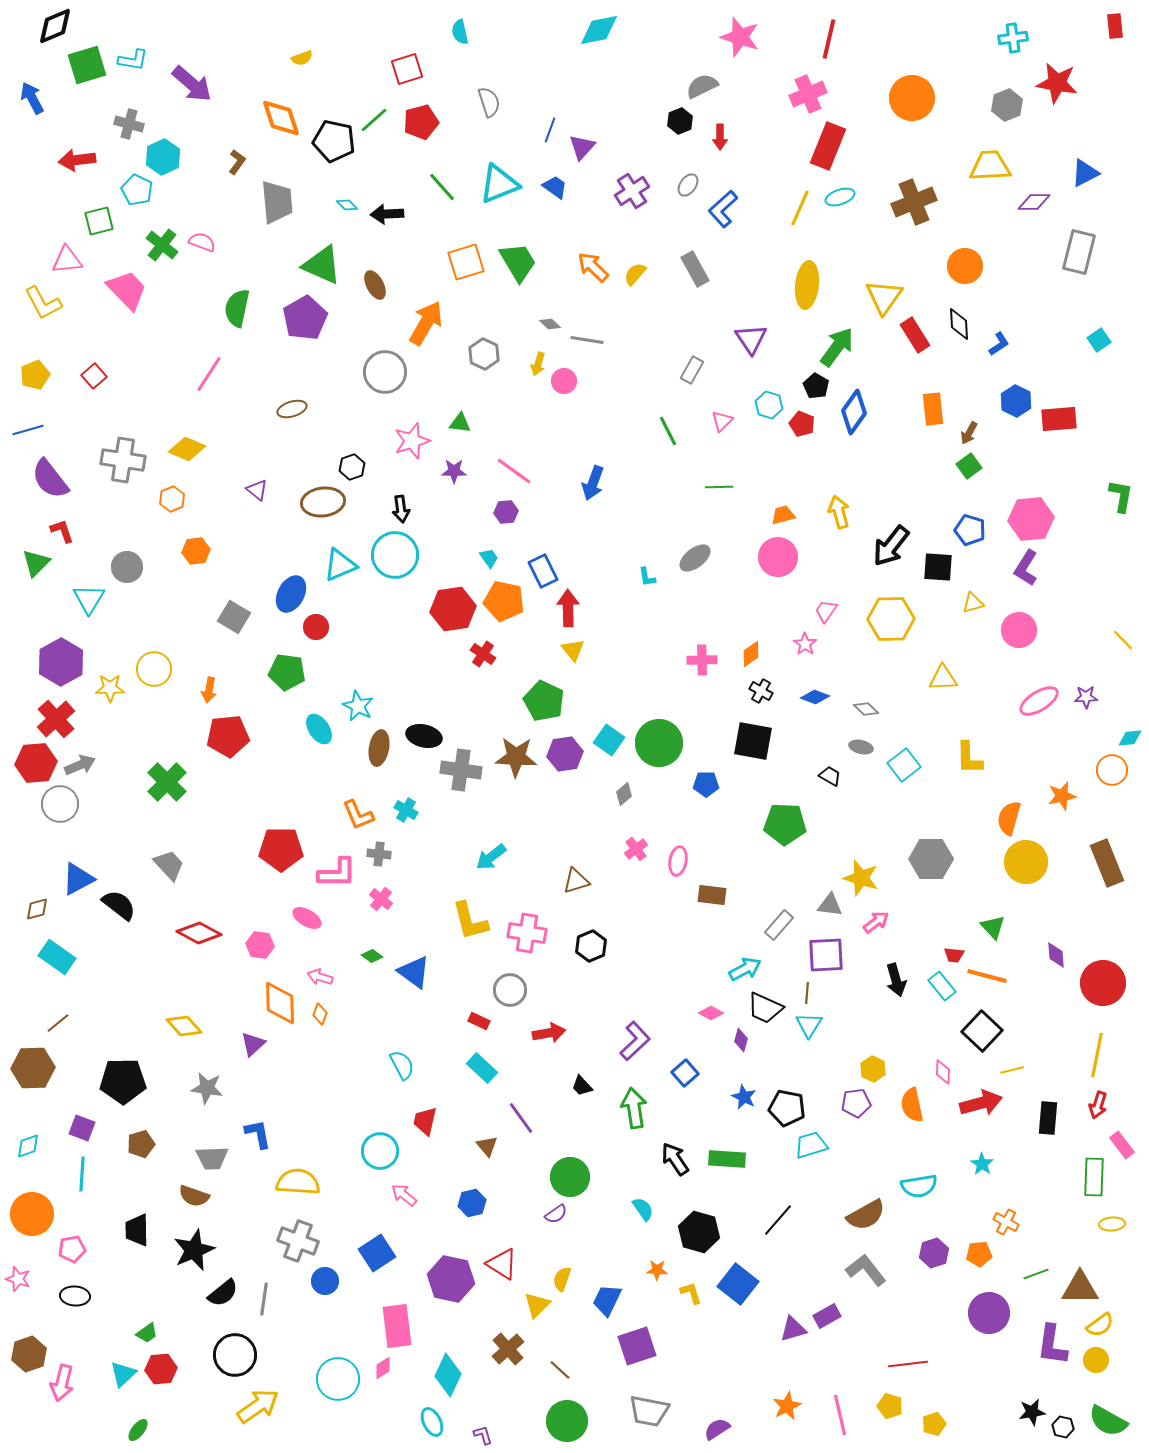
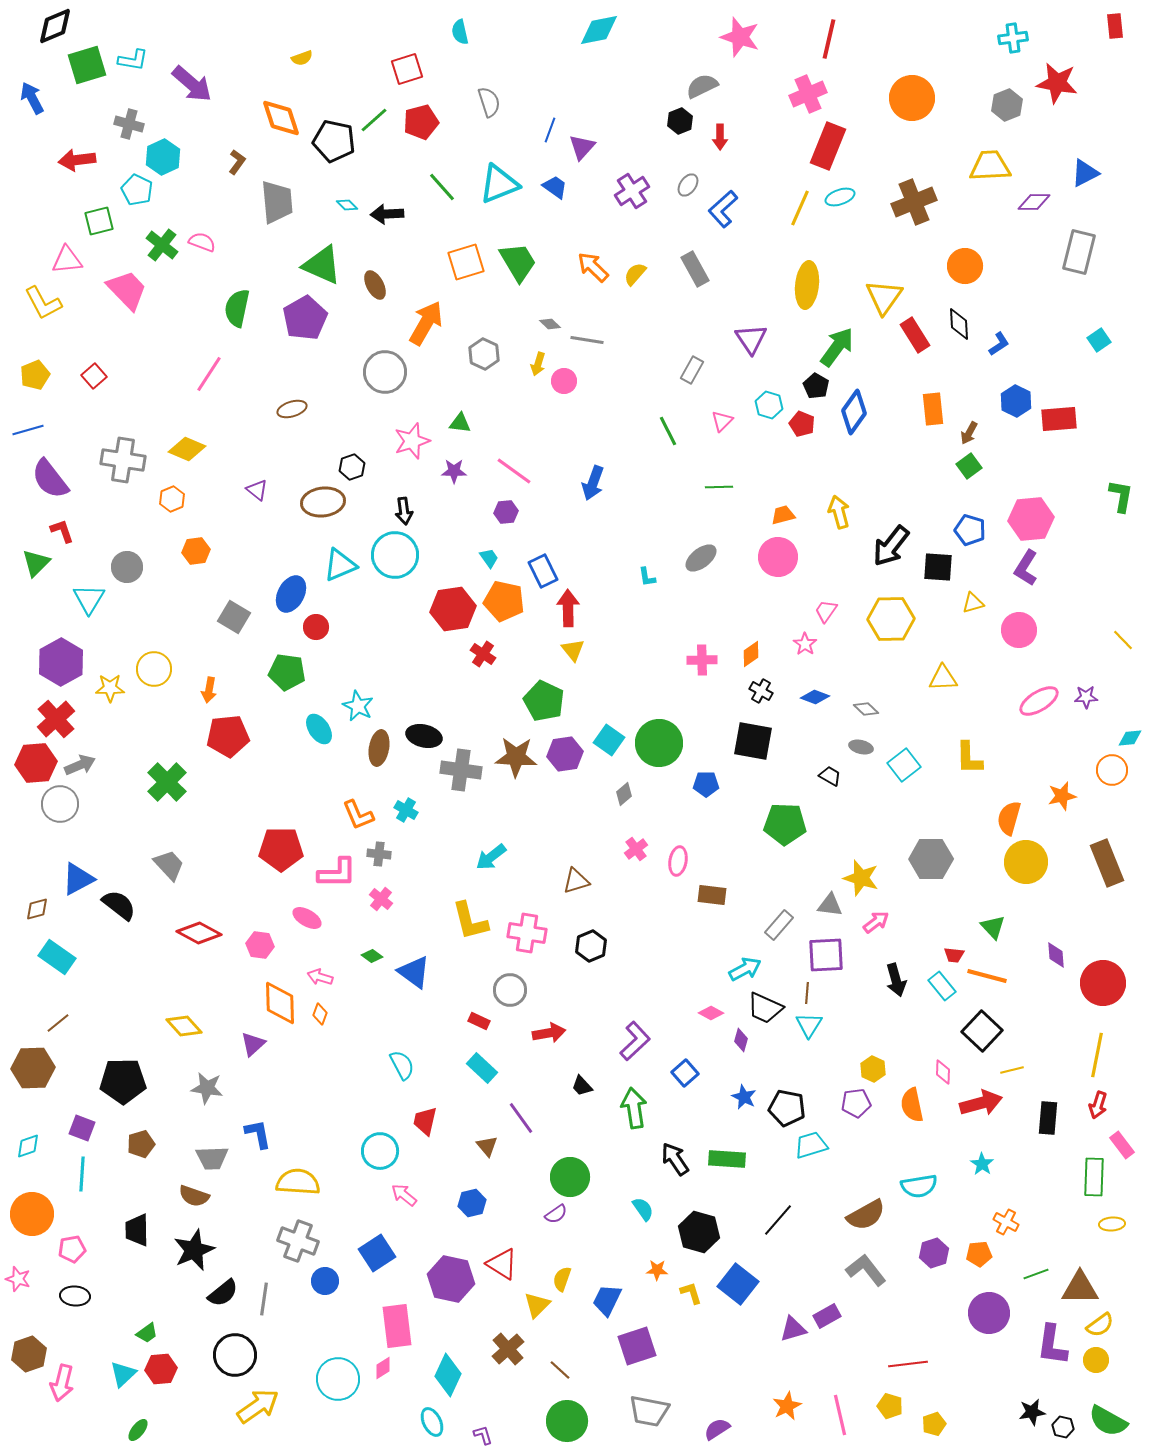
black arrow at (401, 509): moved 3 px right, 2 px down
gray ellipse at (695, 558): moved 6 px right
